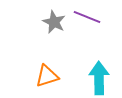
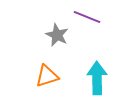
gray star: moved 3 px right, 13 px down
cyan arrow: moved 2 px left
